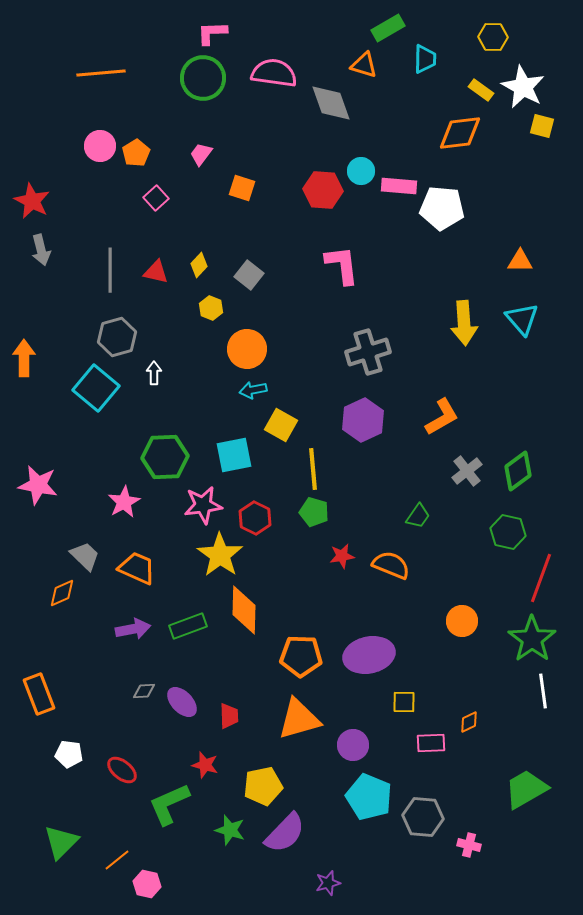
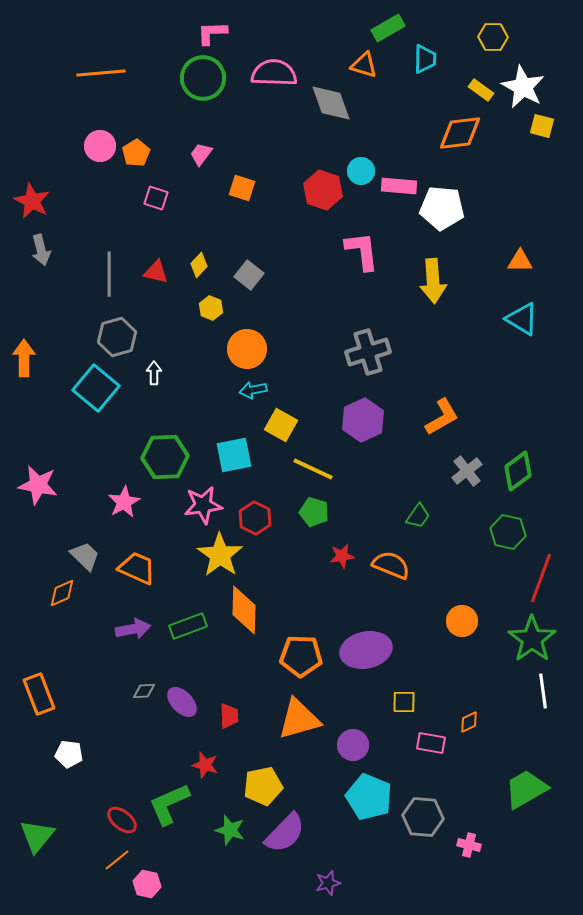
pink semicircle at (274, 73): rotated 6 degrees counterclockwise
red hexagon at (323, 190): rotated 15 degrees clockwise
pink square at (156, 198): rotated 30 degrees counterclockwise
pink L-shape at (342, 265): moved 20 px right, 14 px up
gray line at (110, 270): moved 1 px left, 4 px down
cyan triangle at (522, 319): rotated 18 degrees counterclockwise
yellow arrow at (464, 323): moved 31 px left, 42 px up
yellow line at (313, 469): rotated 60 degrees counterclockwise
purple ellipse at (369, 655): moved 3 px left, 5 px up
pink rectangle at (431, 743): rotated 12 degrees clockwise
red ellipse at (122, 770): moved 50 px down
green triangle at (61, 842): moved 24 px left, 6 px up; rotated 6 degrees counterclockwise
